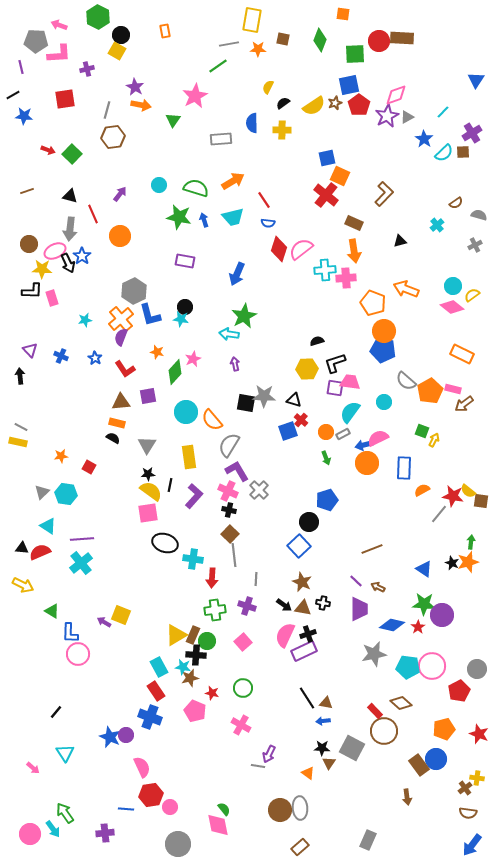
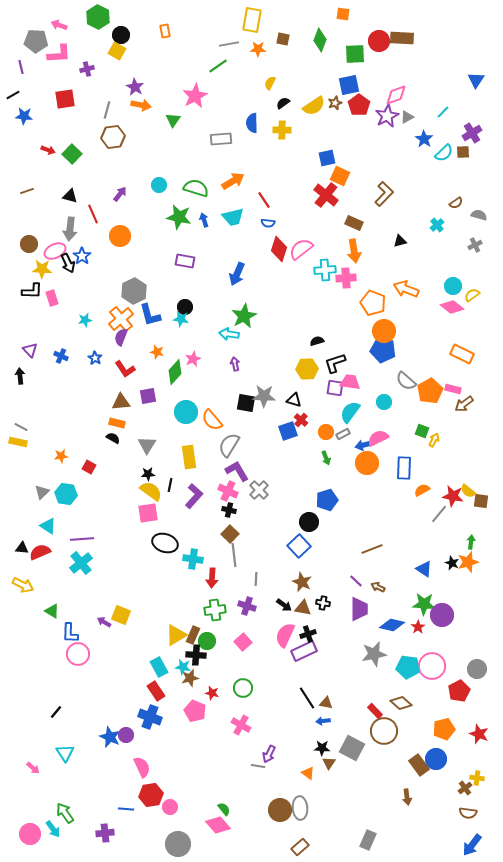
yellow semicircle at (268, 87): moved 2 px right, 4 px up
pink diamond at (218, 825): rotated 30 degrees counterclockwise
